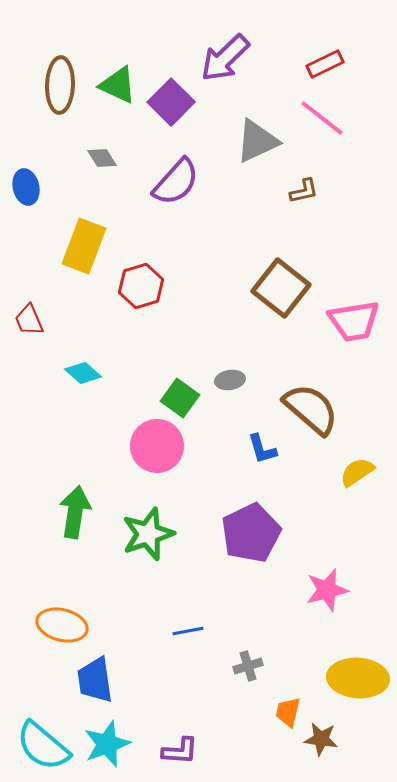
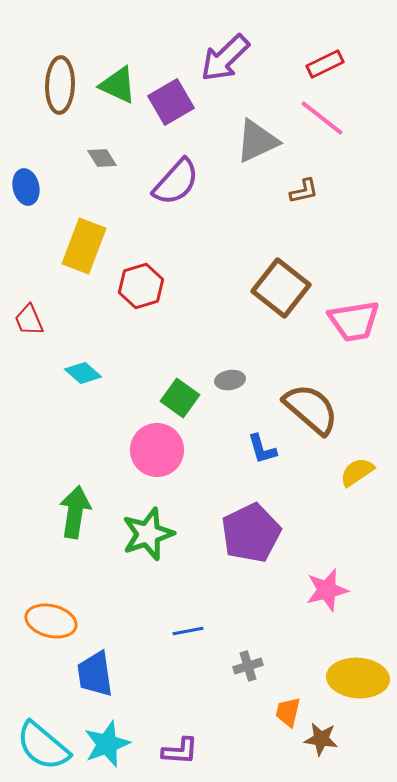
purple square: rotated 15 degrees clockwise
pink circle: moved 4 px down
orange ellipse: moved 11 px left, 4 px up
blue trapezoid: moved 6 px up
